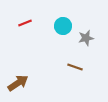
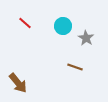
red line: rotated 64 degrees clockwise
gray star: rotated 28 degrees counterclockwise
brown arrow: rotated 85 degrees clockwise
